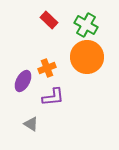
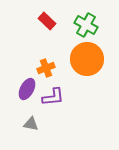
red rectangle: moved 2 px left, 1 px down
orange circle: moved 2 px down
orange cross: moved 1 px left
purple ellipse: moved 4 px right, 8 px down
gray triangle: rotated 21 degrees counterclockwise
